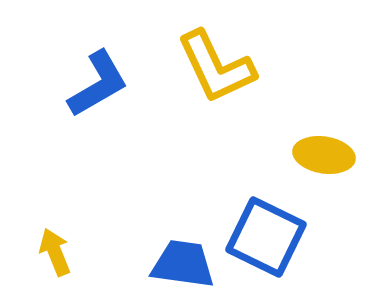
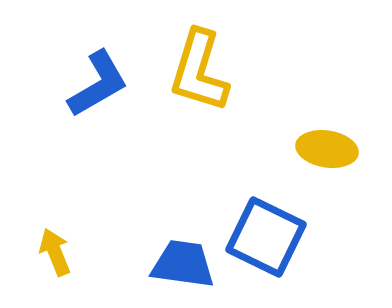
yellow L-shape: moved 17 px left, 4 px down; rotated 42 degrees clockwise
yellow ellipse: moved 3 px right, 6 px up
